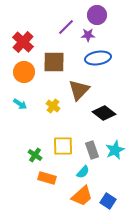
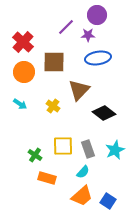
gray rectangle: moved 4 px left, 1 px up
